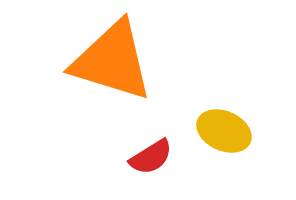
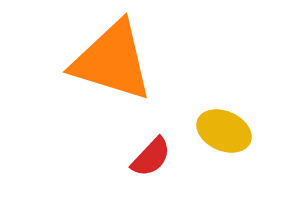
red semicircle: rotated 15 degrees counterclockwise
